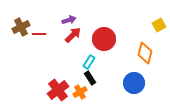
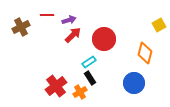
red line: moved 8 px right, 19 px up
cyan rectangle: rotated 24 degrees clockwise
red cross: moved 2 px left, 4 px up
